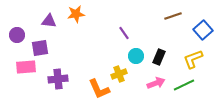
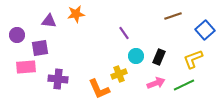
blue square: moved 2 px right
purple cross: rotated 12 degrees clockwise
